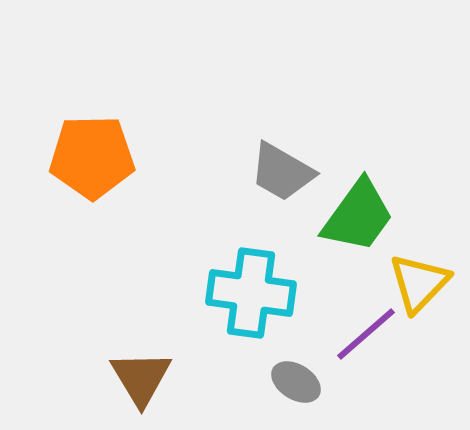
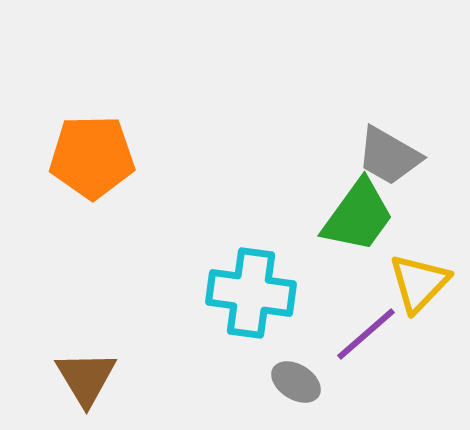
gray trapezoid: moved 107 px right, 16 px up
brown triangle: moved 55 px left
